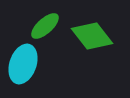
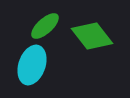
cyan ellipse: moved 9 px right, 1 px down
